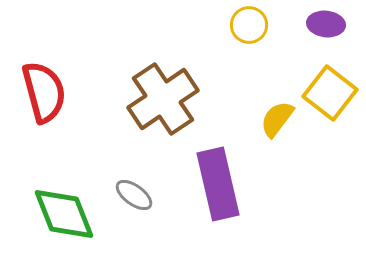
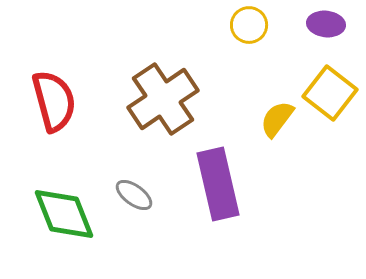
red semicircle: moved 10 px right, 9 px down
